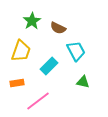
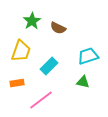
cyan trapezoid: moved 12 px right, 5 px down; rotated 80 degrees counterclockwise
pink line: moved 3 px right, 1 px up
